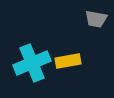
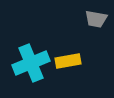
cyan cross: moved 1 px left
